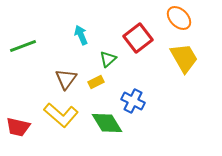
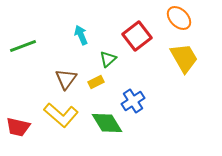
red square: moved 1 px left, 2 px up
blue cross: rotated 30 degrees clockwise
